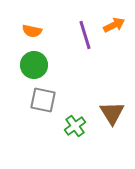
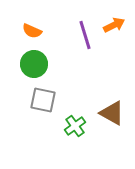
orange semicircle: rotated 12 degrees clockwise
green circle: moved 1 px up
brown triangle: rotated 28 degrees counterclockwise
